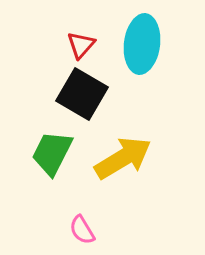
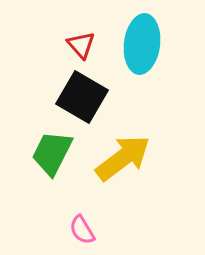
red triangle: rotated 24 degrees counterclockwise
black square: moved 3 px down
yellow arrow: rotated 6 degrees counterclockwise
